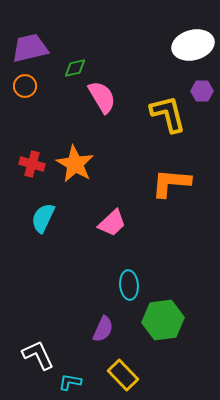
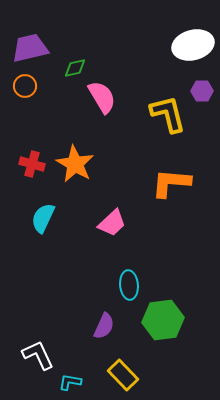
purple semicircle: moved 1 px right, 3 px up
